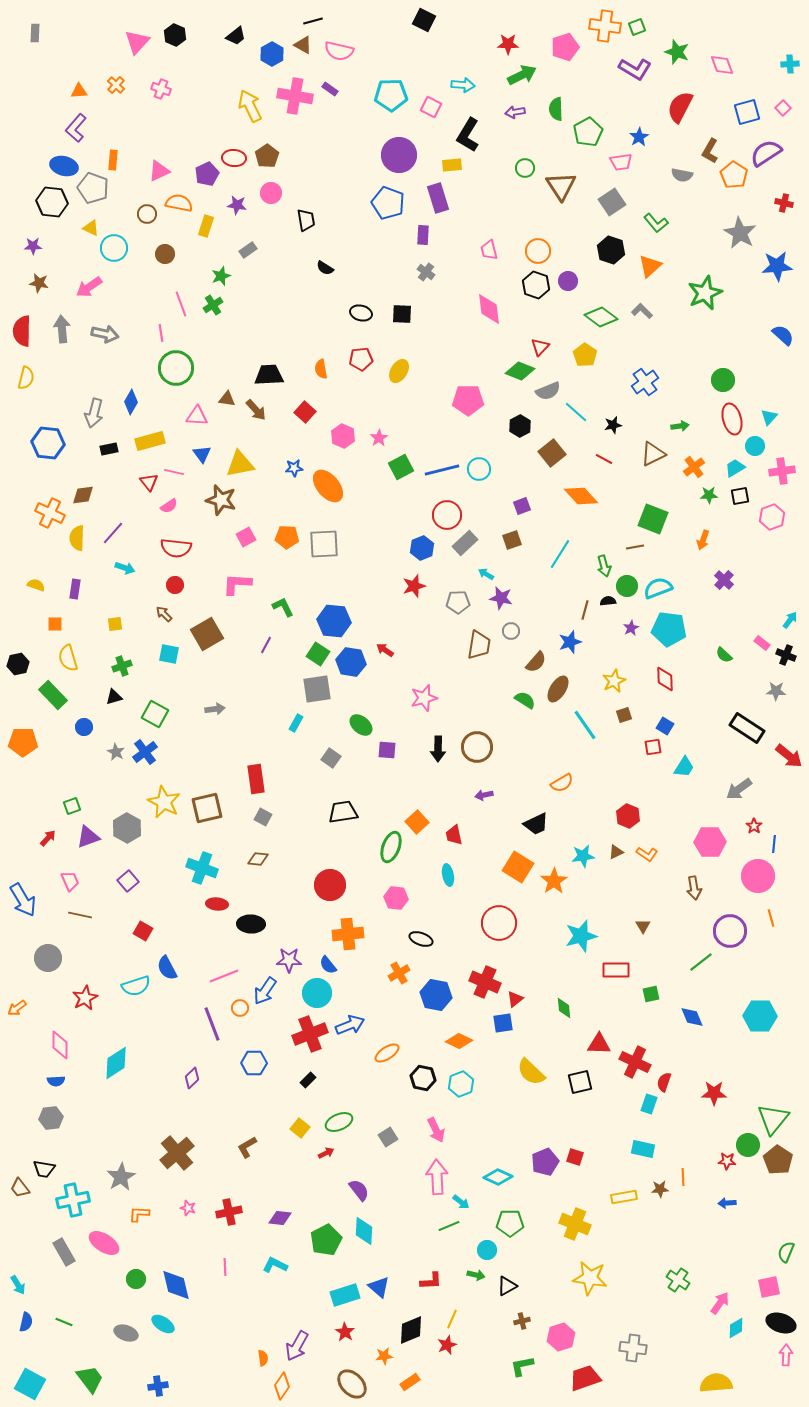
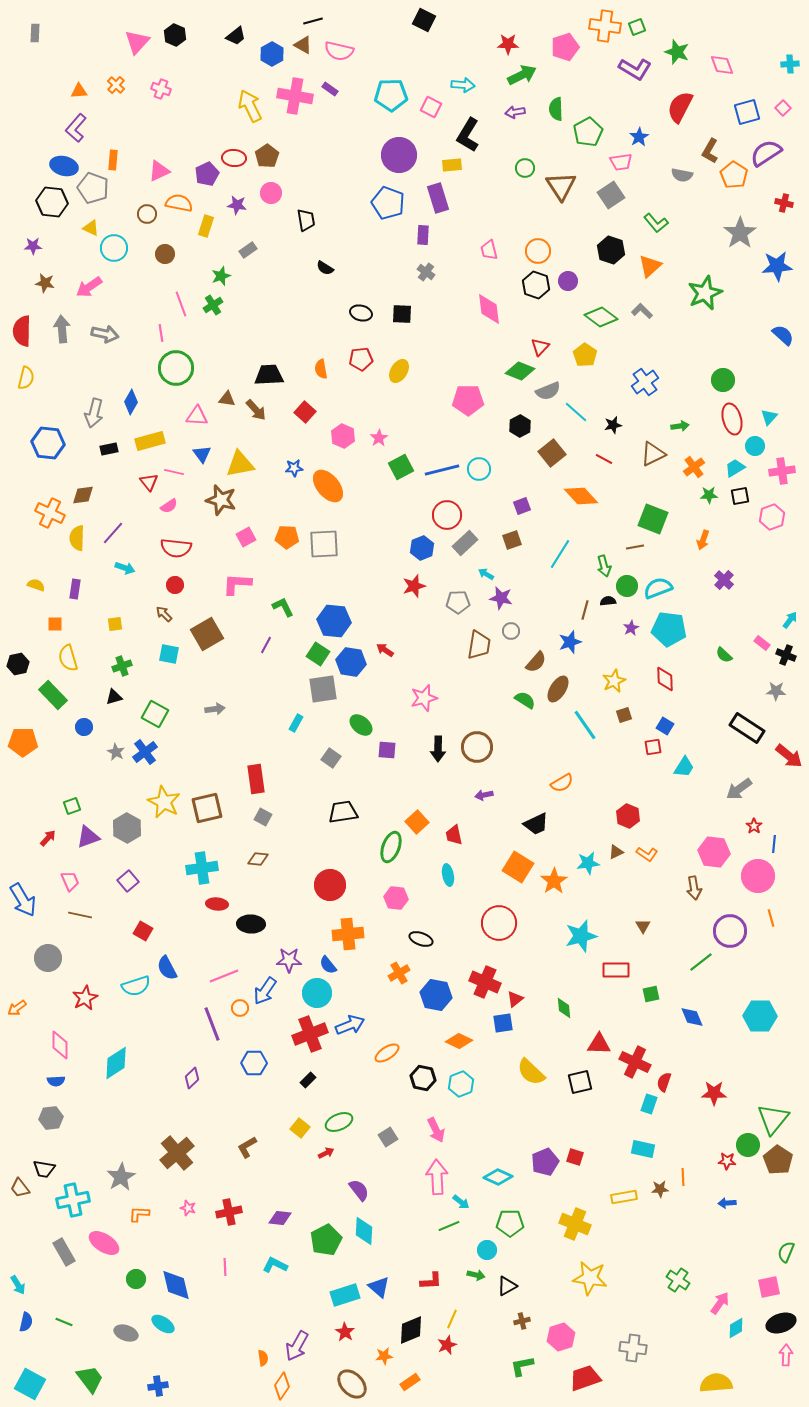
gray square at (612, 202): moved 1 px left, 7 px up
gray star at (740, 233): rotated 8 degrees clockwise
brown star at (39, 283): moved 6 px right
gray square at (317, 689): moved 6 px right
pink hexagon at (710, 842): moved 4 px right, 10 px down; rotated 8 degrees clockwise
cyan star at (583, 856): moved 5 px right, 7 px down
cyan cross at (202, 868): rotated 28 degrees counterclockwise
black ellipse at (781, 1323): rotated 36 degrees counterclockwise
